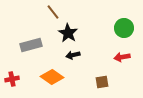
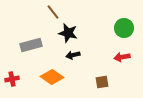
black star: rotated 18 degrees counterclockwise
